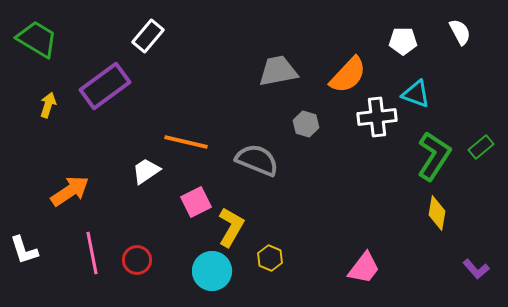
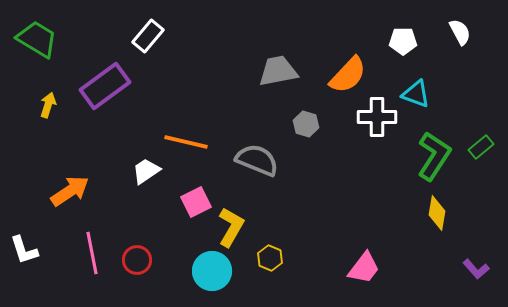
white cross: rotated 6 degrees clockwise
